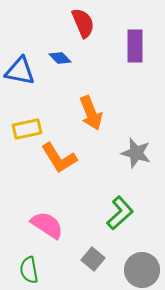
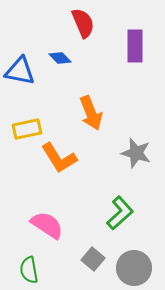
gray circle: moved 8 px left, 2 px up
